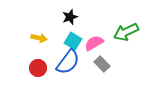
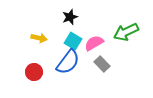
red circle: moved 4 px left, 4 px down
